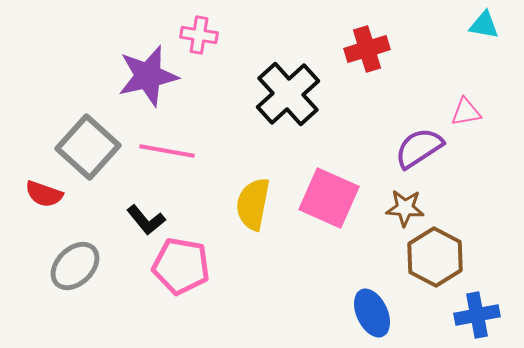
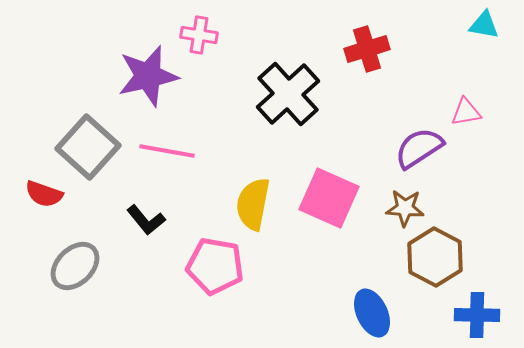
pink pentagon: moved 34 px right
blue cross: rotated 12 degrees clockwise
